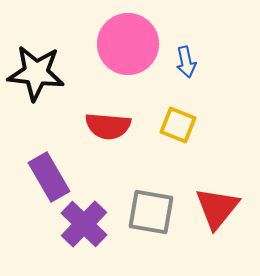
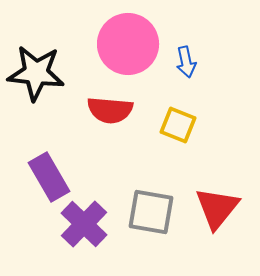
red semicircle: moved 2 px right, 16 px up
